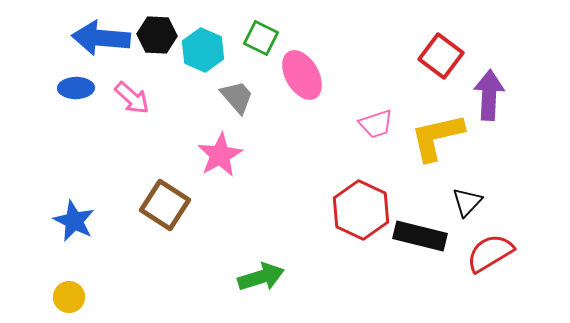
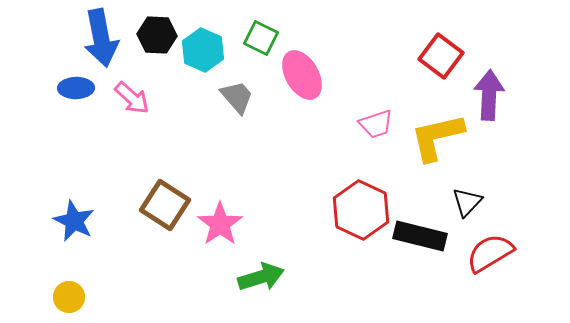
blue arrow: rotated 106 degrees counterclockwise
pink star: moved 69 px down; rotated 6 degrees counterclockwise
